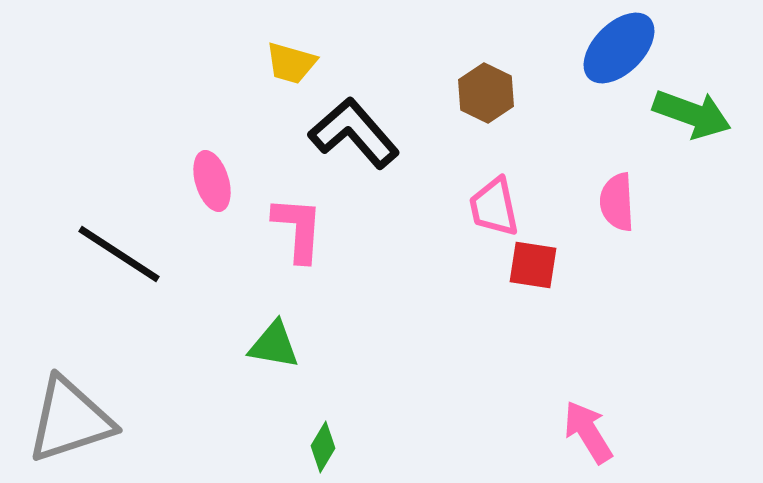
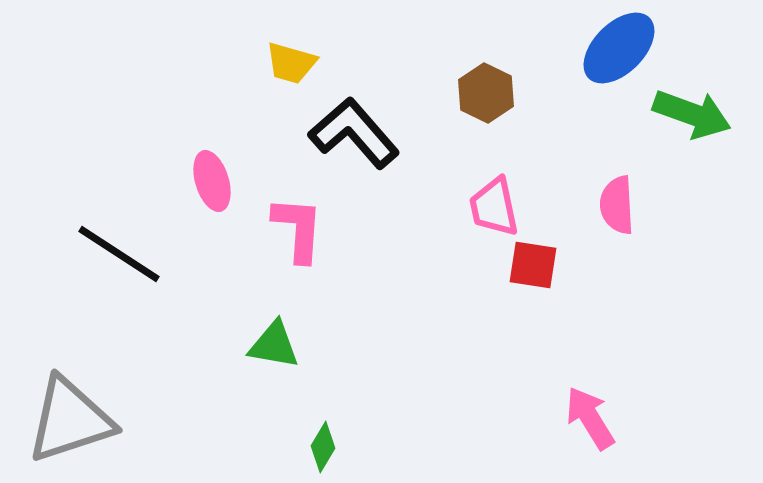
pink semicircle: moved 3 px down
pink arrow: moved 2 px right, 14 px up
